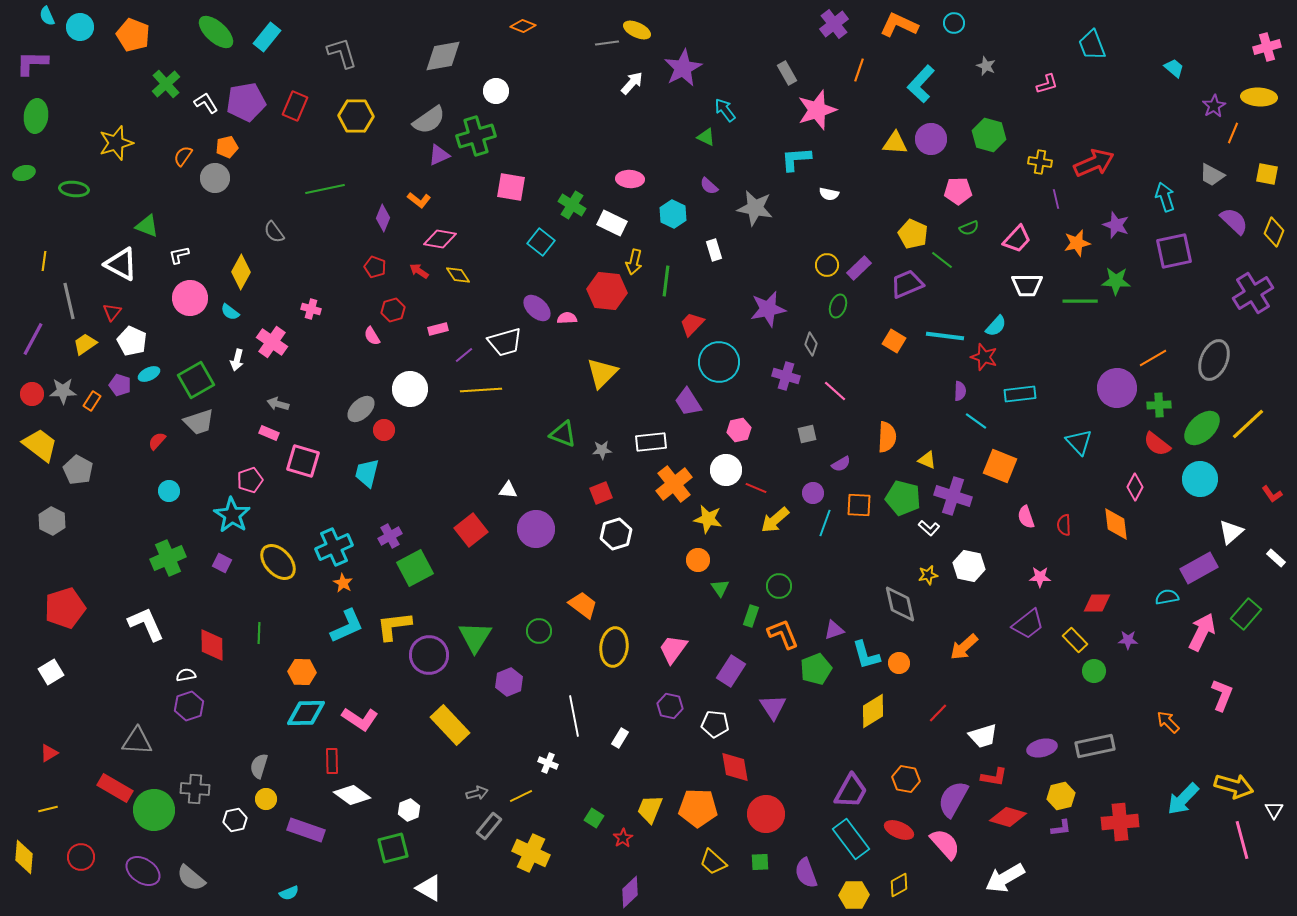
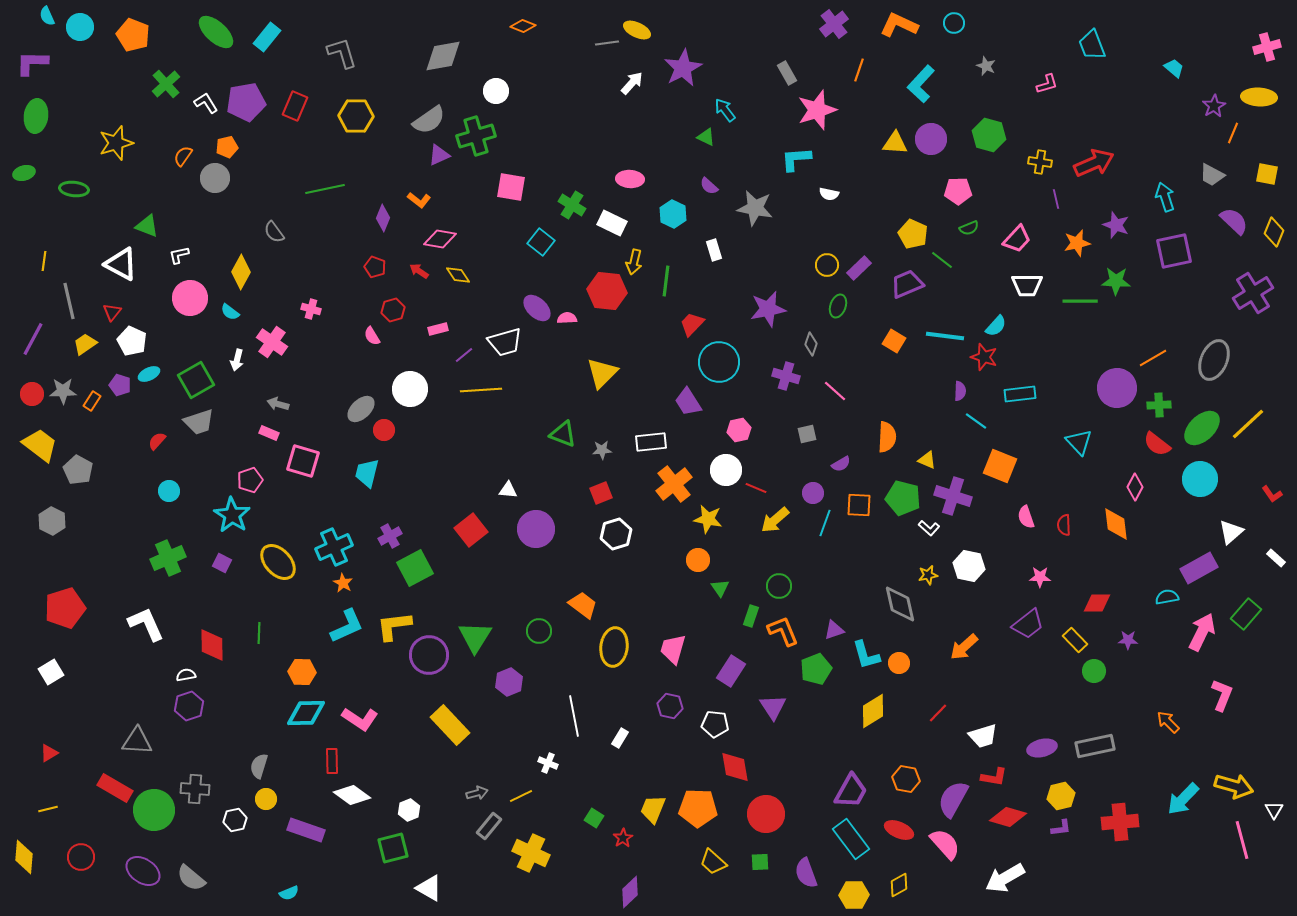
orange L-shape at (783, 634): moved 3 px up
pink trapezoid at (673, 649): rotated 20 degrees counterclockwise
yellow trapezoid at (650, 809): moved 3 px right
